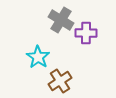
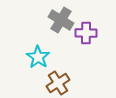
brown cross: moved 2 px left, 2 px down
